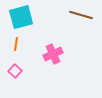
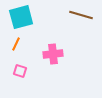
orange line: rotated 16 degrees clockwise
pink cross: rotated 18 degrees clockwise
pink square: moved 5 px right; rotated 24 degrees counterclockwise
